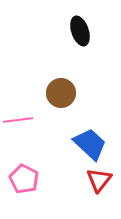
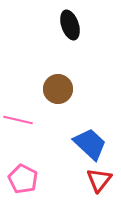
black ellipse: moved 10 px left, 6 px up
brown circle: moved 3 px left, 4 px up
pink line: rotated 20 degrees clockwise
pink pentagon: moved 1 px left
